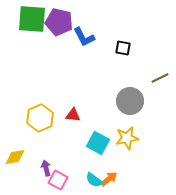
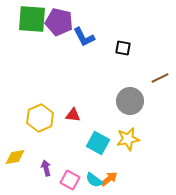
yellow star: moved 1 px right, 1 px down
pink square: moved 12 px right
